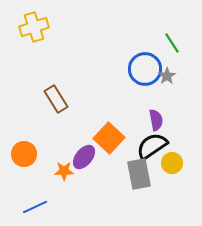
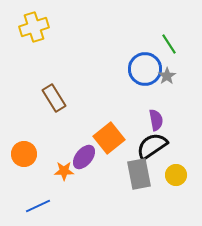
green line: moved 3 px left, 1 px down
brown rectangle: moved 2 px left, 1 px up
orange square: rotated 8 degrees clockwise
yellow circle: moved 4 px right, 12 px down
blue line: moved 3 px right, 1 px up
